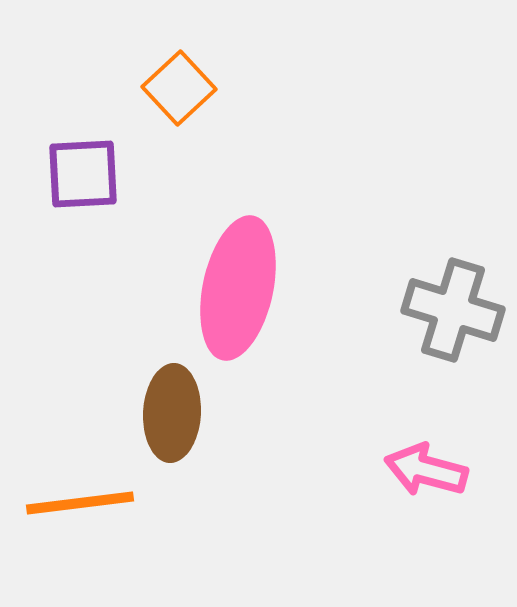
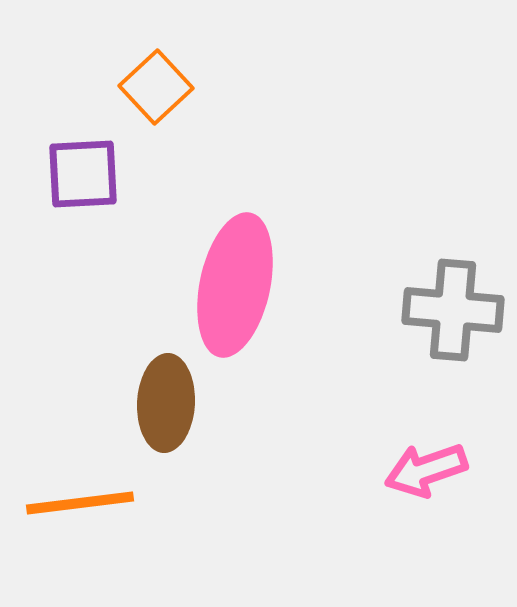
orange square: moved 23 px left, 1 px up
pink ellipse: moved 3 px left, 3 px up
gray cross: rotated 12 degrees counterclockwise
brown ellipse: moved 6 px left, 10 px up
pink arrow: rotated 34 degrees counterclockwise
